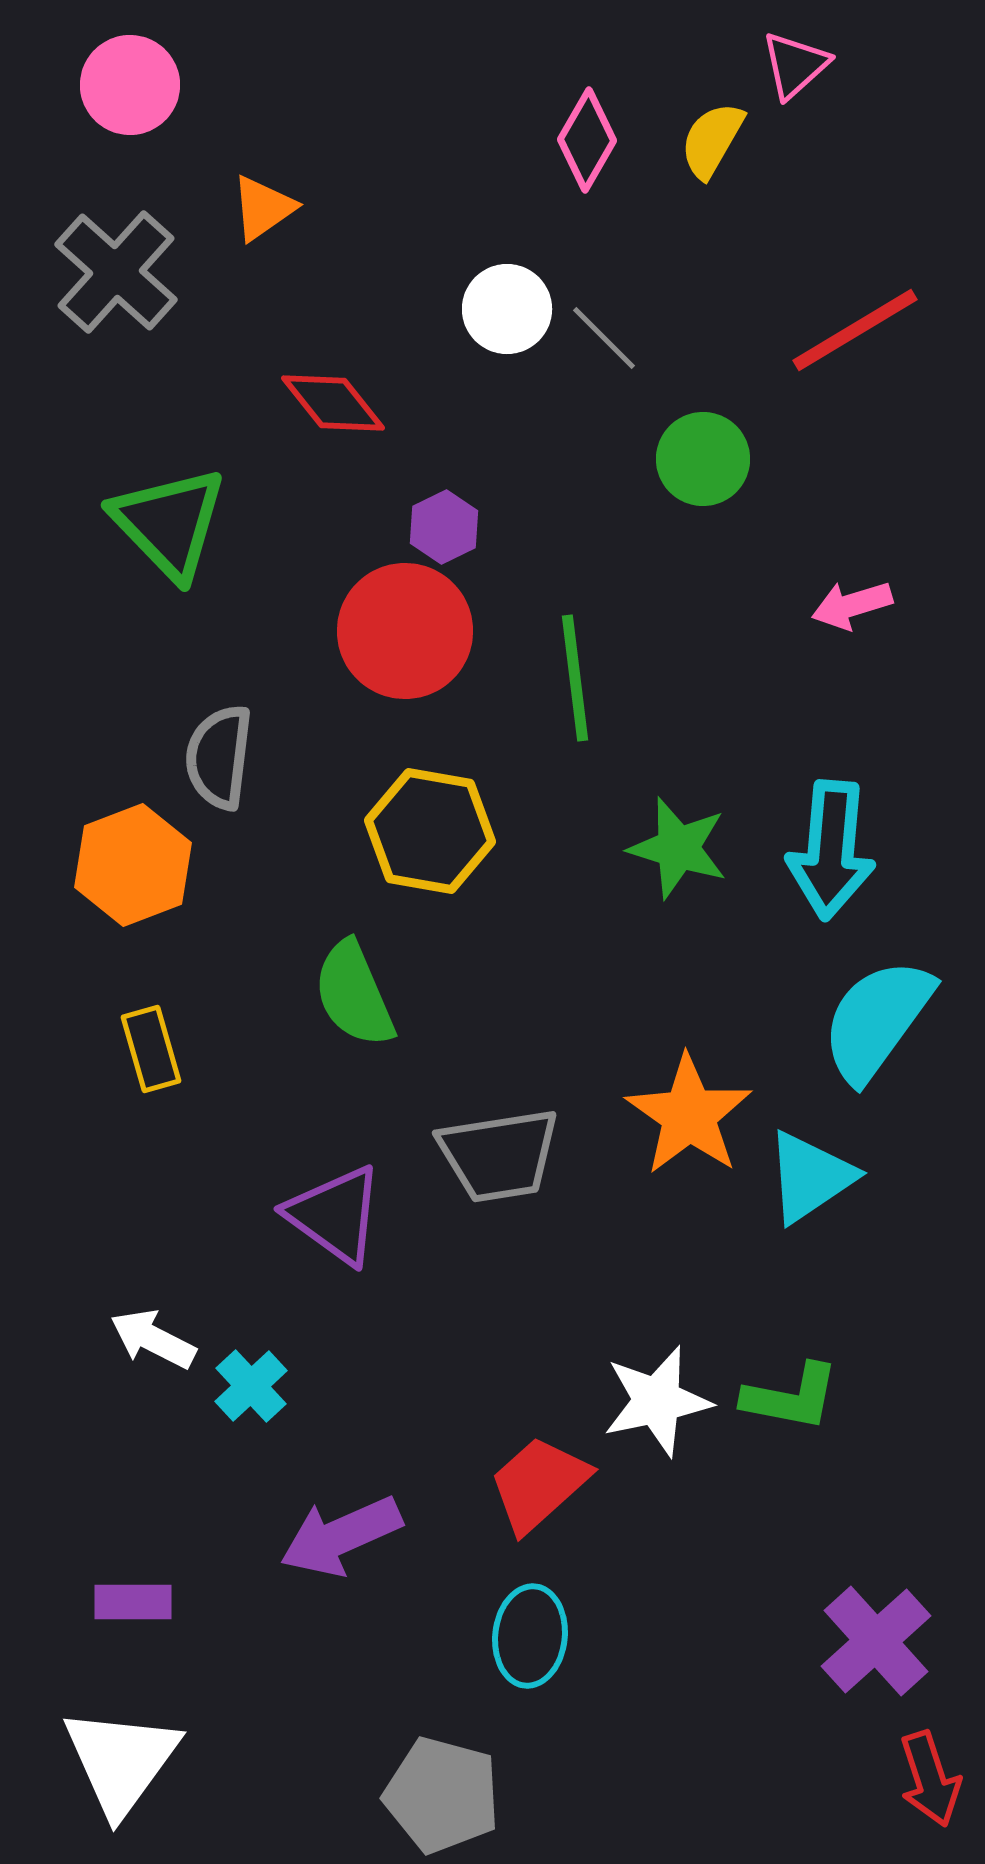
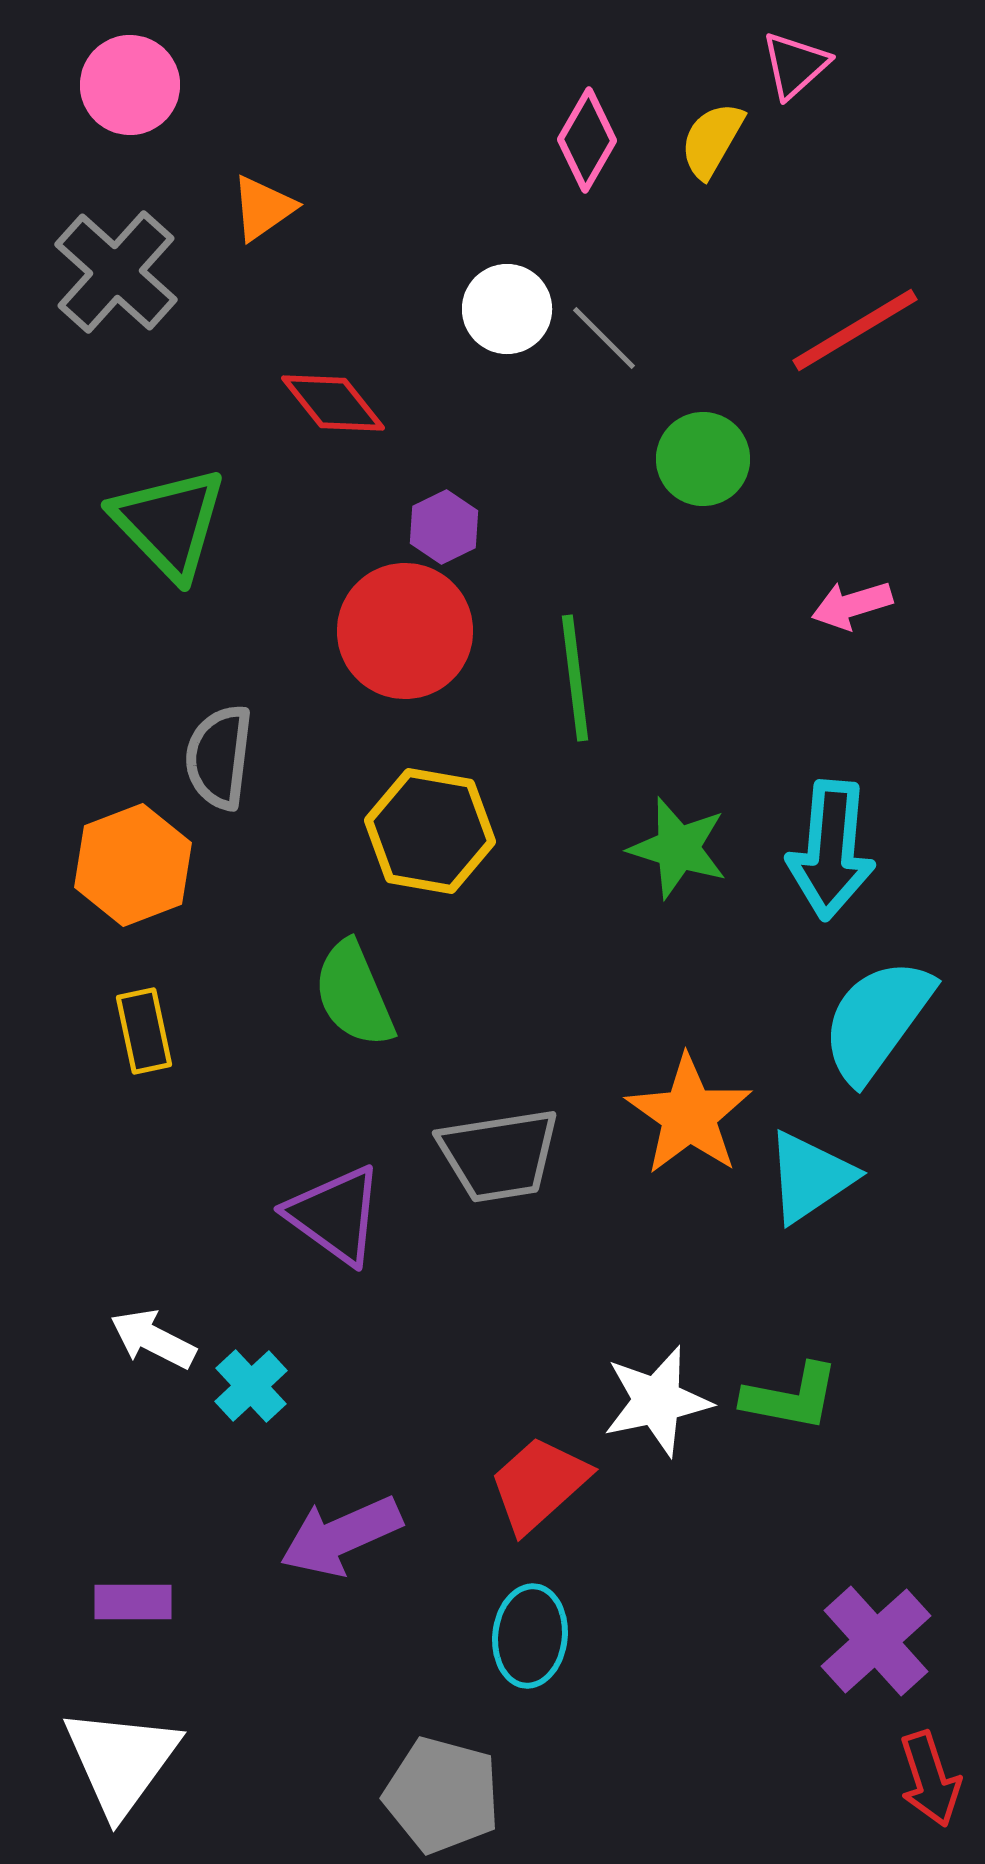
yellow rectangle: moved 7 px left, 18 px up; rotated 4 degrees clockwise
